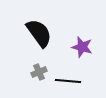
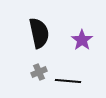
black semicircle: rotated 24 degrees clockwise
purple star: moved 7 px up; rotated 20 degrees clockwise
